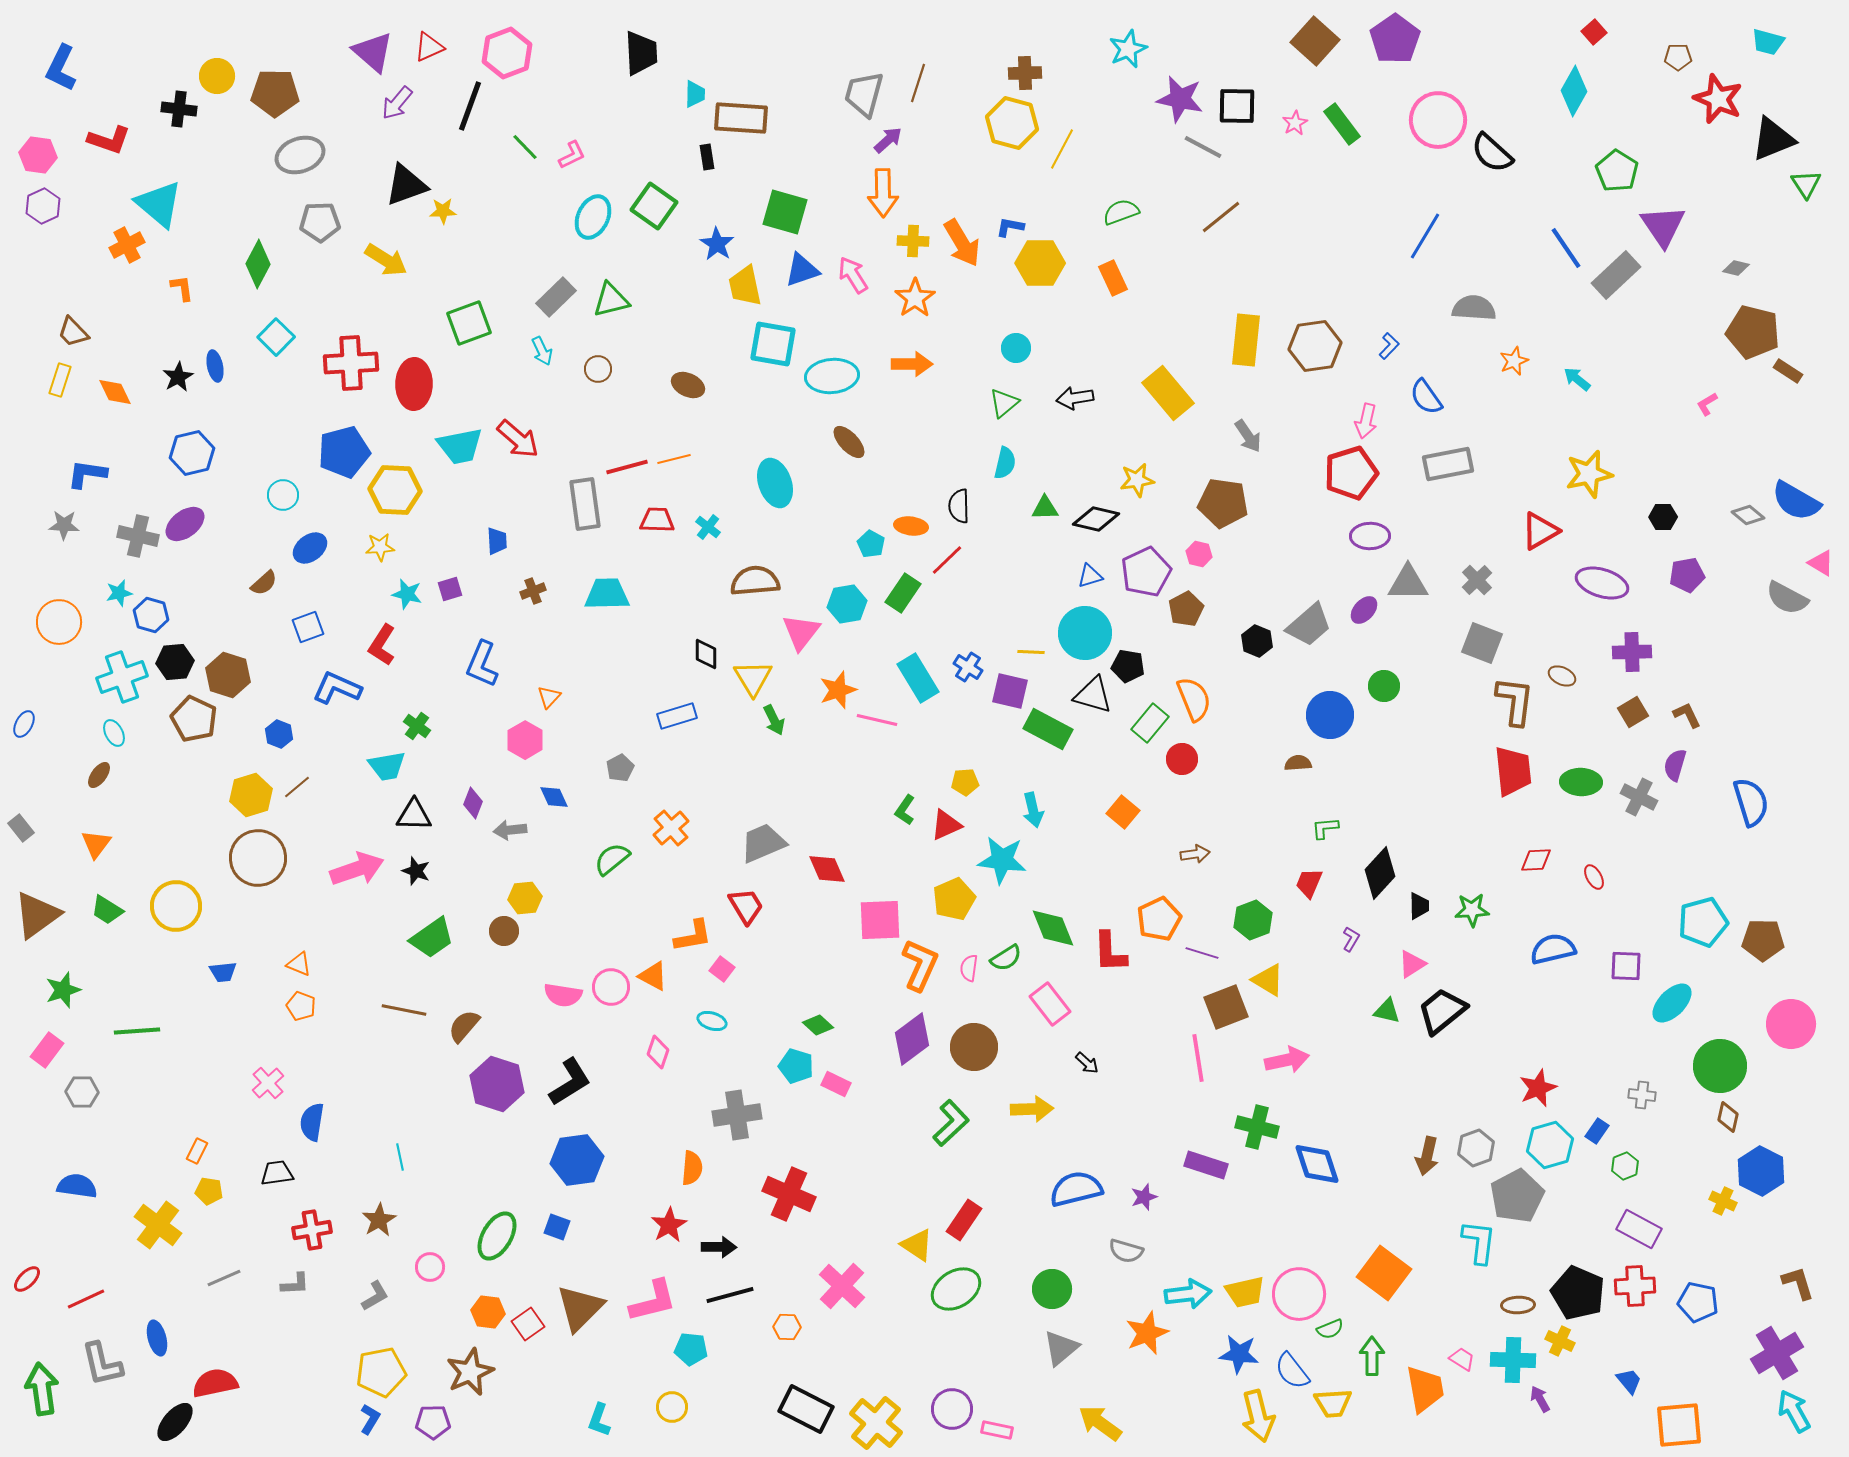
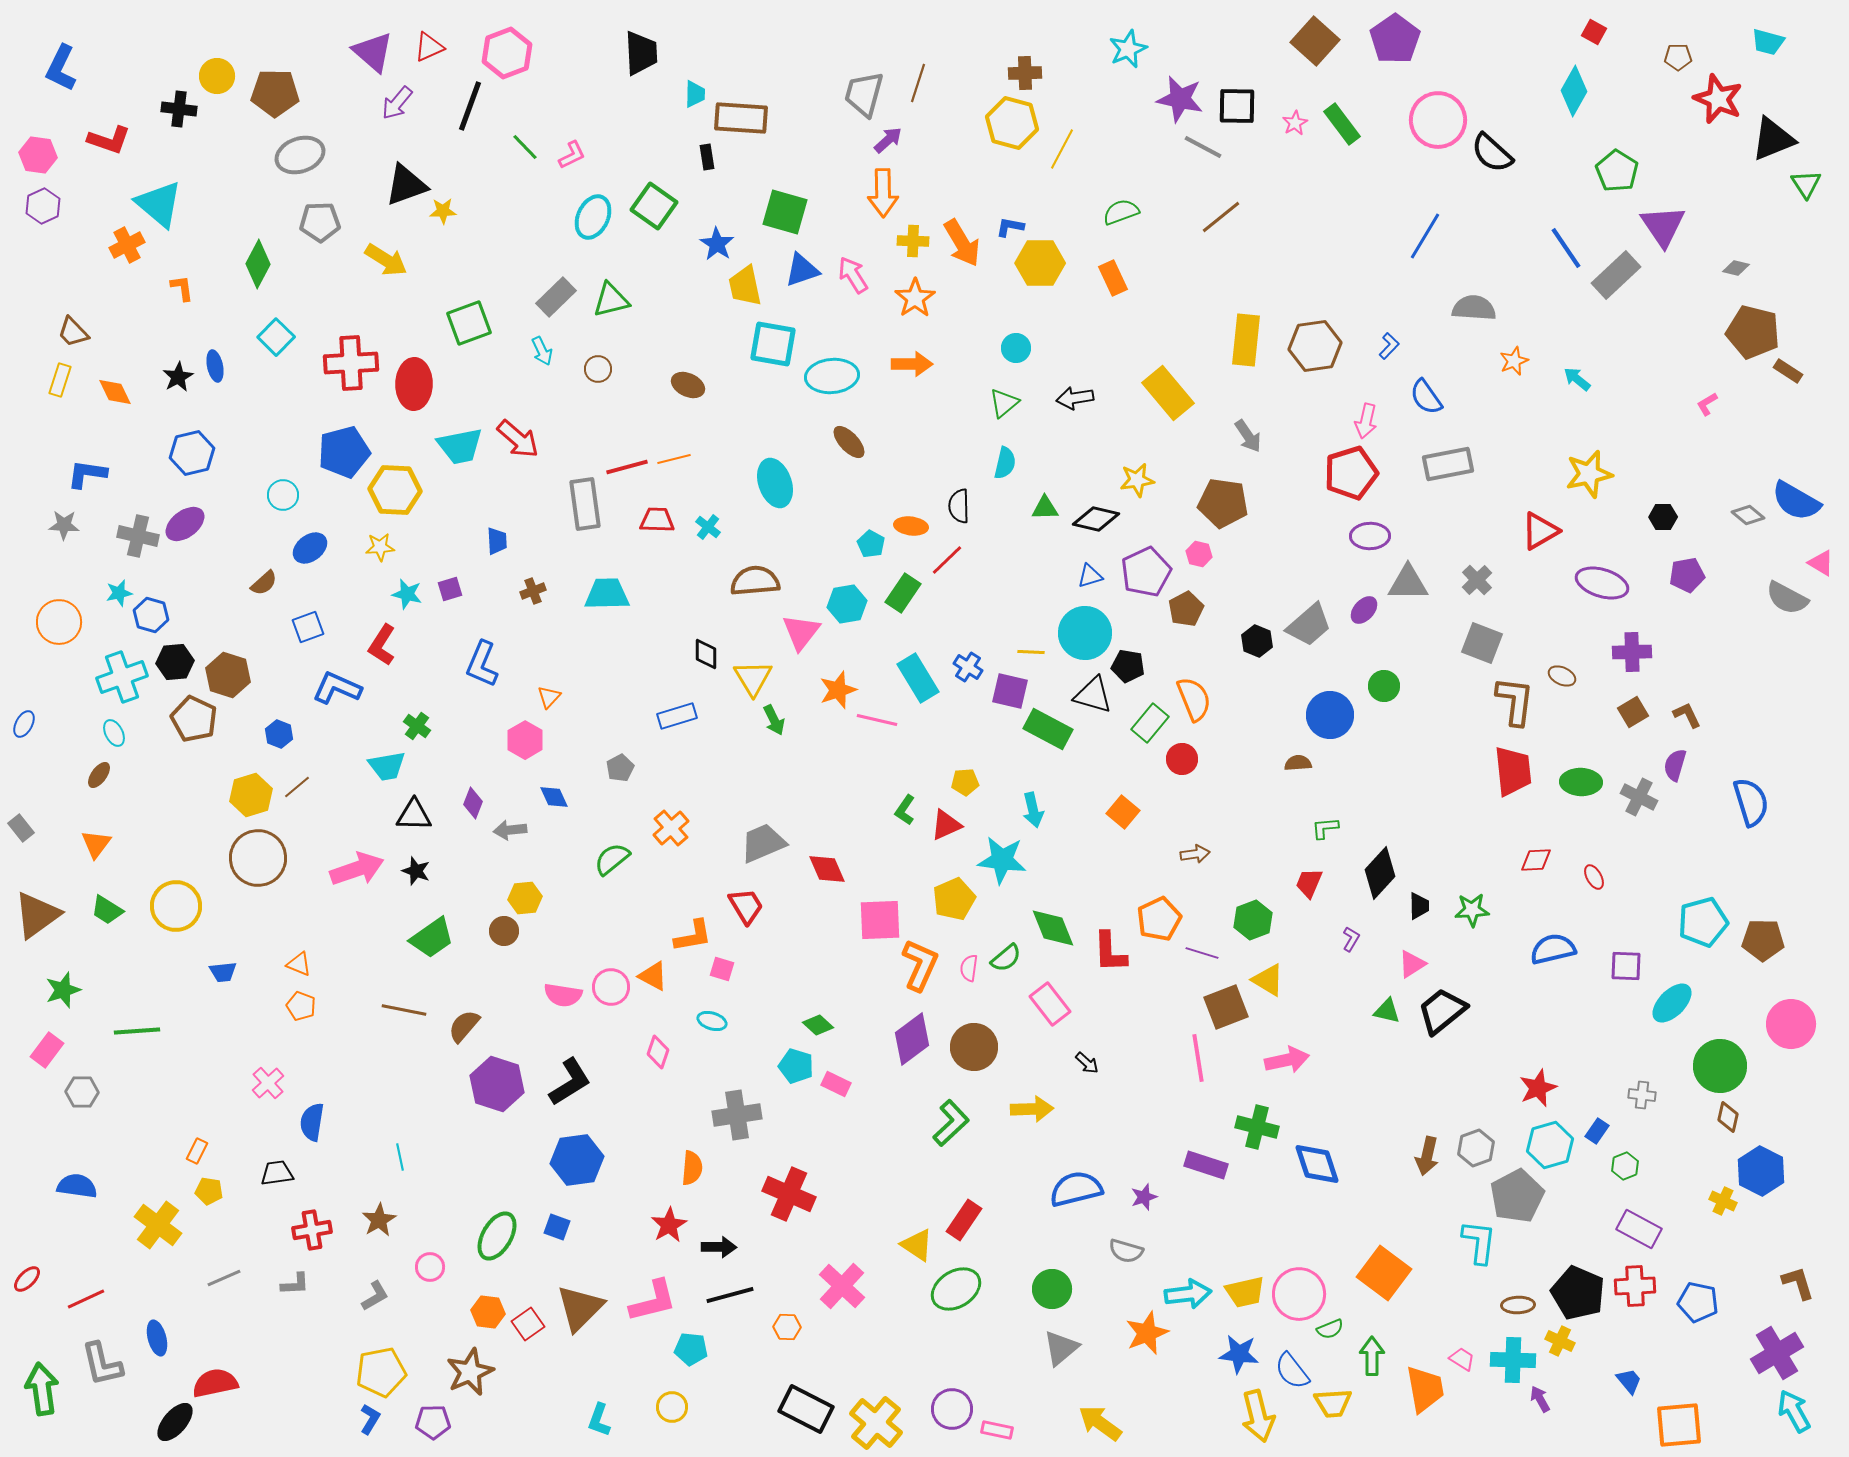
red square at (1594, 32): rotated 20 degrees counterclockwise
green semicircle at (1006, 958): rotated 8 degrees counterclockwise
pink square at (722, 969): rotated 20 degrees counterclockwise
